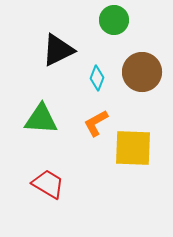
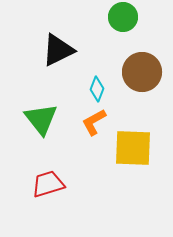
green circle: moved 9 px right, 3 px up
cyan diamond: moved 11 px down
green triangle: rotated 48 degrees clockwise
orange L-shape: moved 2 px left, 1 px up
red trapezoid: rotated 48 degrees counterclockwise
